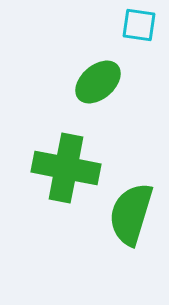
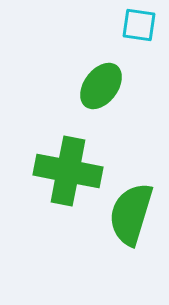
green ellipse: moved 3 px right, 4 px down; rotated 12 degrees counterclockwise
green cross: moved 2 px right, 3 px down
